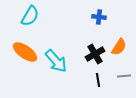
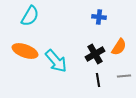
orange ellipse: moved 1 px up; rotated 15 degrees counterclockwise
